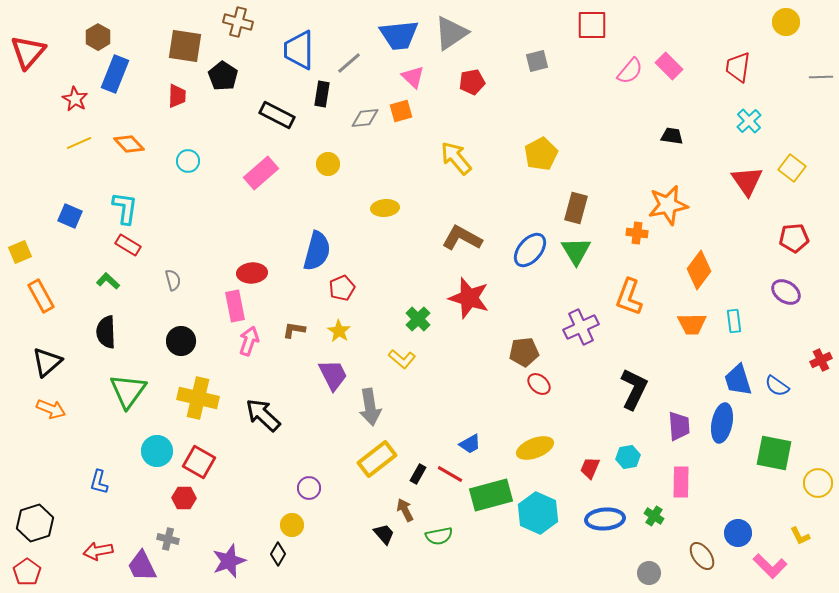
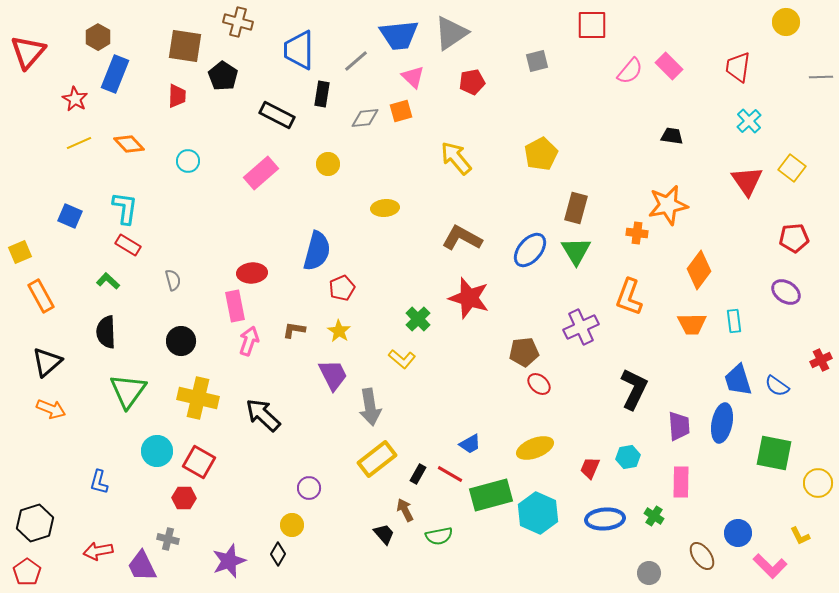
gray line at (349, 63): moved 7 px right, 2 px up
